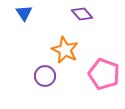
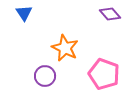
purple diamond: moved 28 px right
orange star: moved 2 px up
